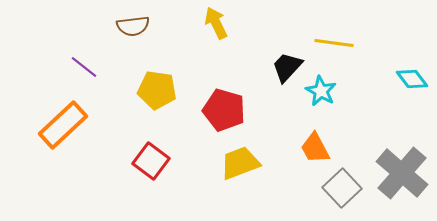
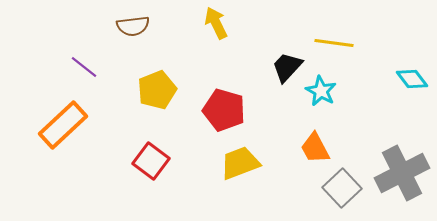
yellow pentagon: rotated 30 degrees counterclockwise
gray cross: rotated 22 degrees clockwise
